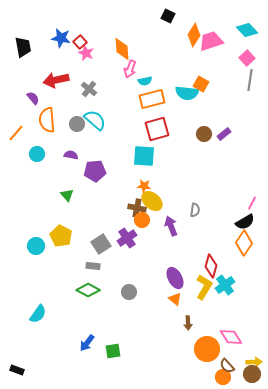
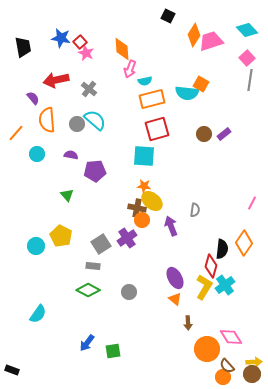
black semicircle at (245, 222): moved 23 px left, 27 px down; rotated 54 degrees counterclockwise
black rectangle at (17, 370): moved 5 px left
